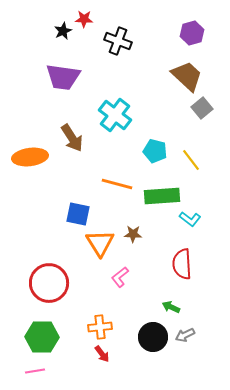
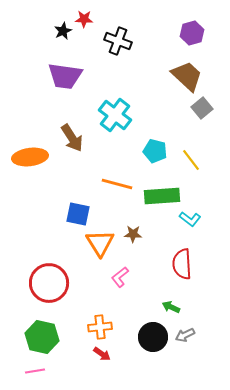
purple trapezoid: moved 2 px right, 1 px up
green hexagon: rotated 12 degrees clockwise
red arrow: rotated 18 degrees counterclockwise
